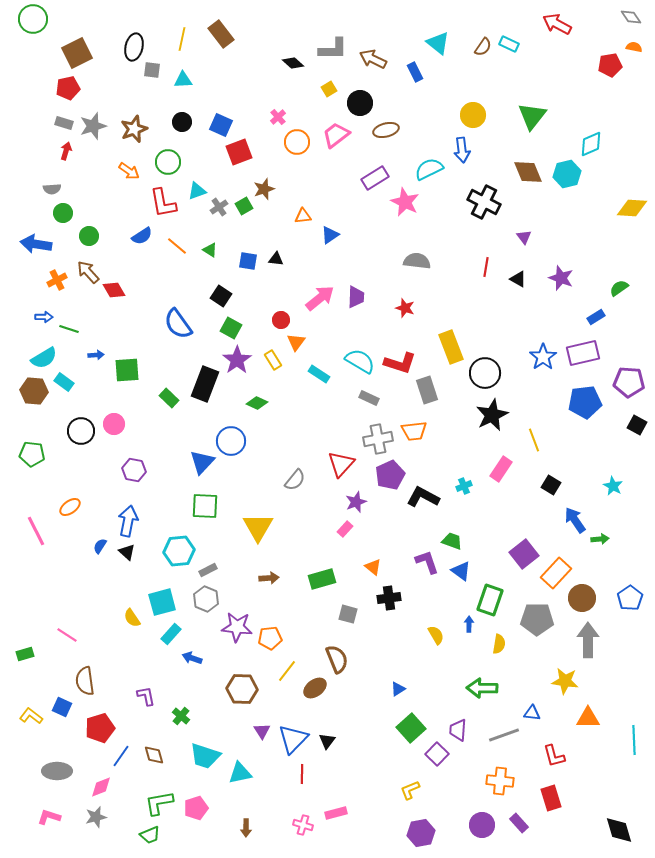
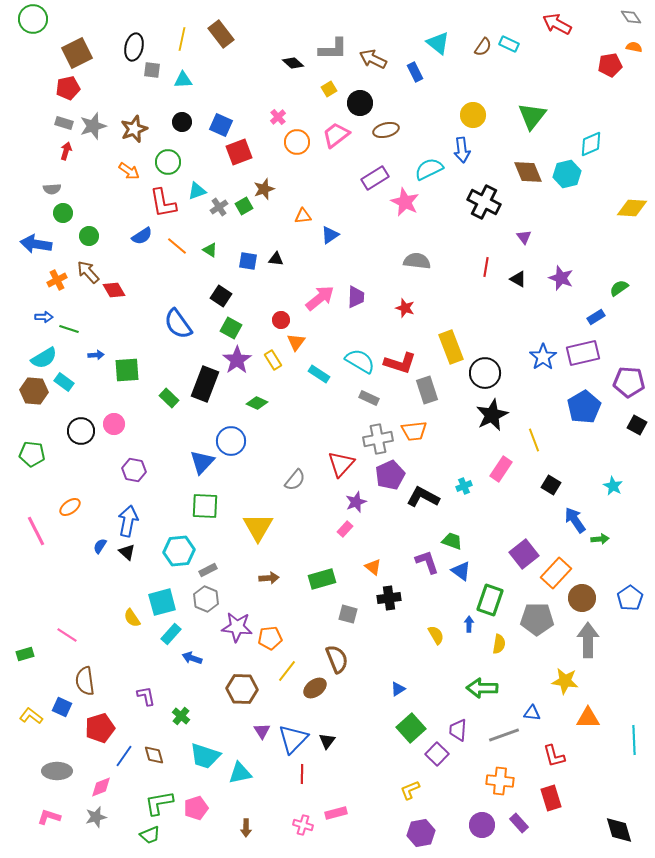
blue pentagon at (585, 402): moved 1 px left, 5 px down; rotated 24 degrees counterclockwise
blue line at (121, 756): moved 3 px right
